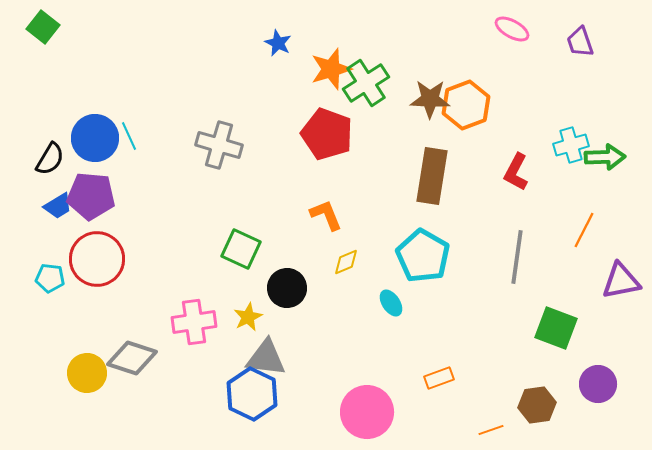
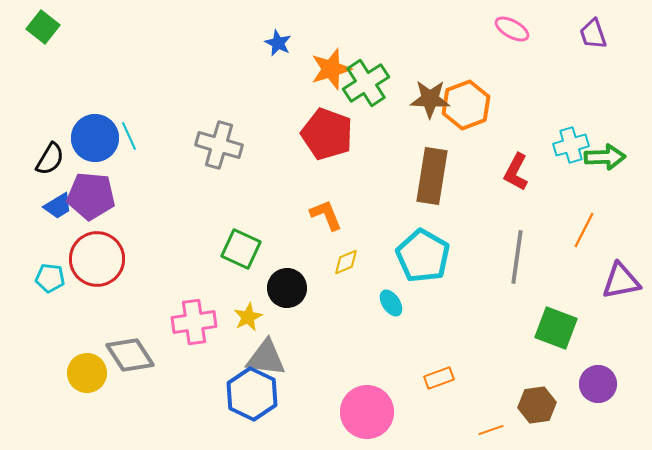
purple trapezoid at (580, 42): moved 13 px right, 8 px up
gray diamond at (132, 358): moved 2 px left, 3 px up; rotated 39 degrees clockwise
